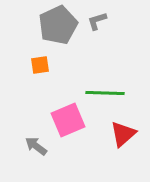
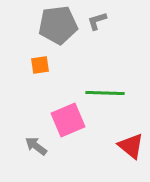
gray pentagon: rotated 18 degrees clockwise
red triangle: moved 8 px right, 12 px down; rotated 40 degrees counterclockwise
